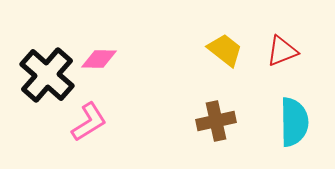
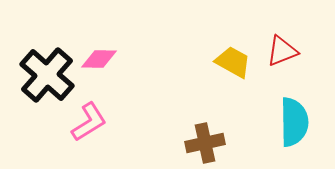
yellow trapezoid: moved 8 px right, 12 px down; rotated 9 degrees counterclockwise
brown cross: moved 11 px left, 22 px down
